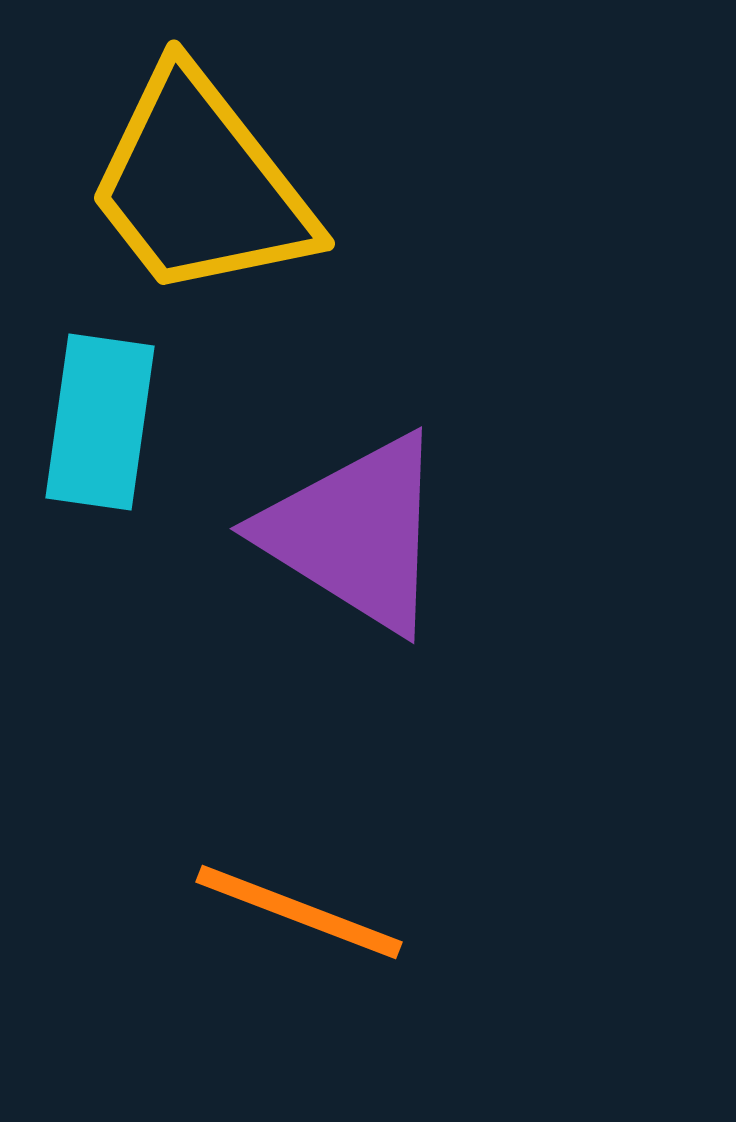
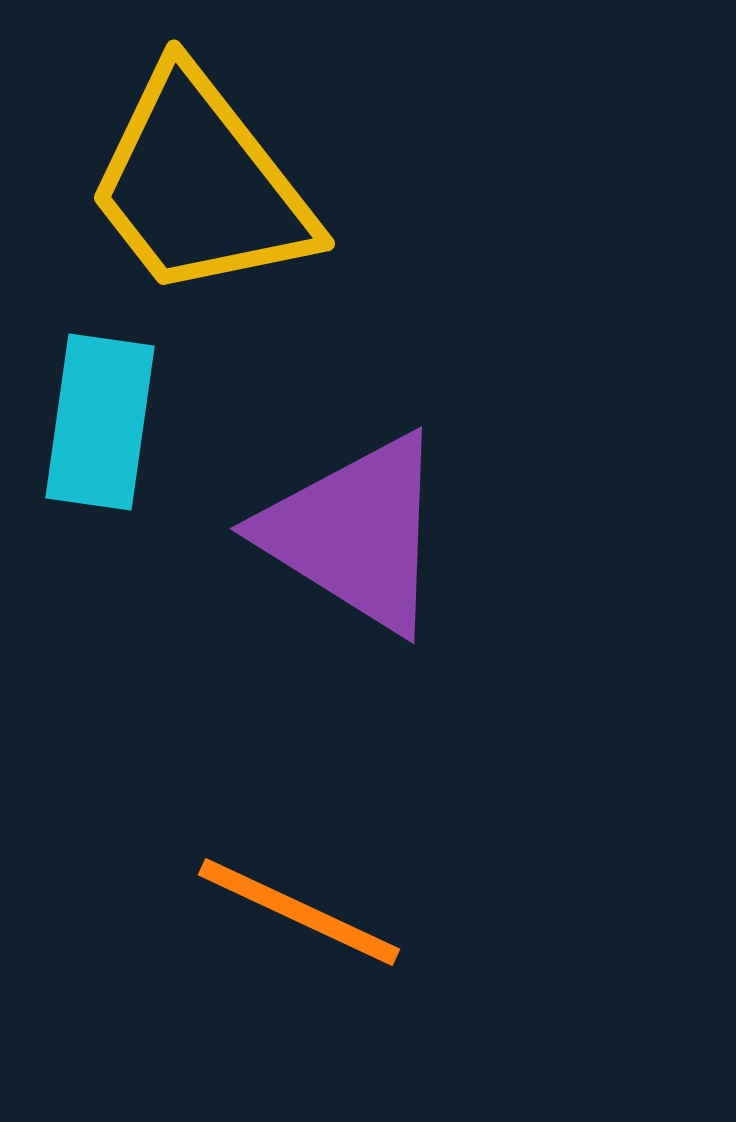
orange line: rotated 4 degrees clockwise
